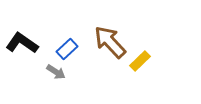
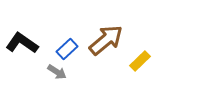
brown arrow: moved 4 px left, 2 px up; rotated 93 degrees clockwise
gray arrow: moved 1 px right
